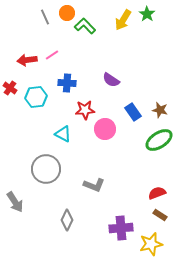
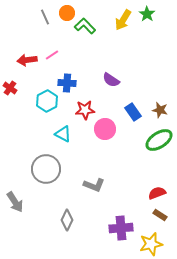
cyan hexagon: moved 11 px right, 4 px down; rotated 20 degrees counterclockwise
